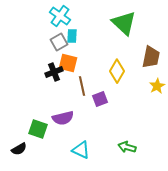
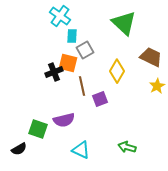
gray square: moved 26 px right, 8 px down
brown trapezoid: rotated 75 degrees counterclockwise
purple semicircle: moved 1 px right, 2 px down
